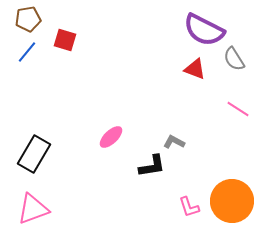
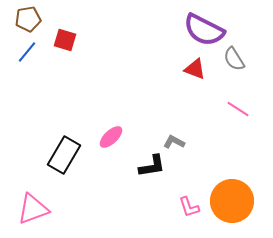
black rectangle: moved 30 px right, 1 px down
